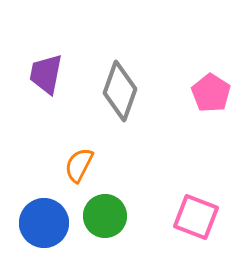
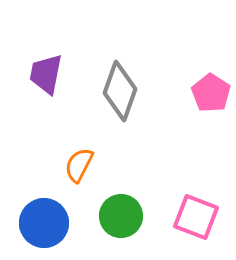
green circle: moved 16 px right
